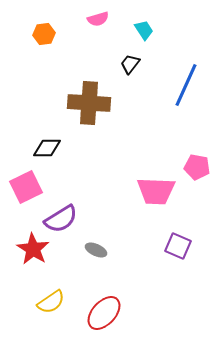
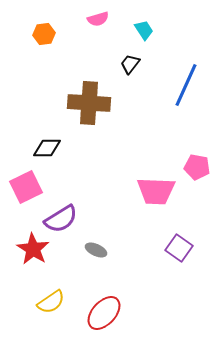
purple square: moved 1 px right, 2 px down; rotated 12 degrees clockwise
